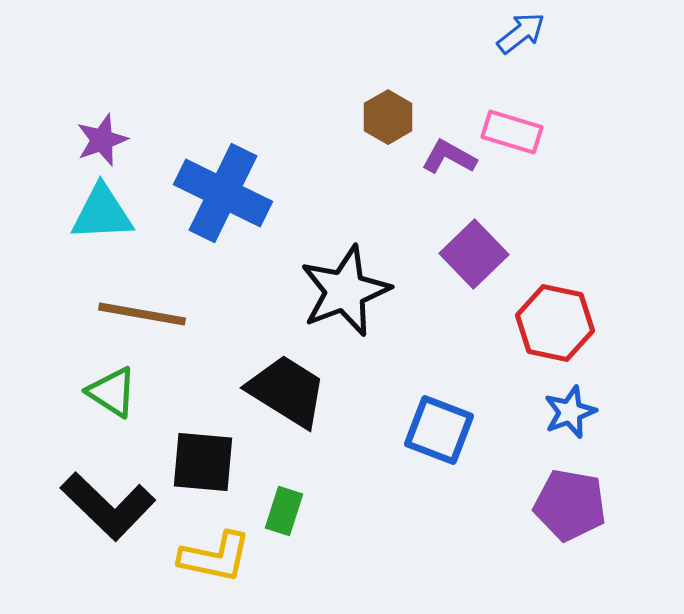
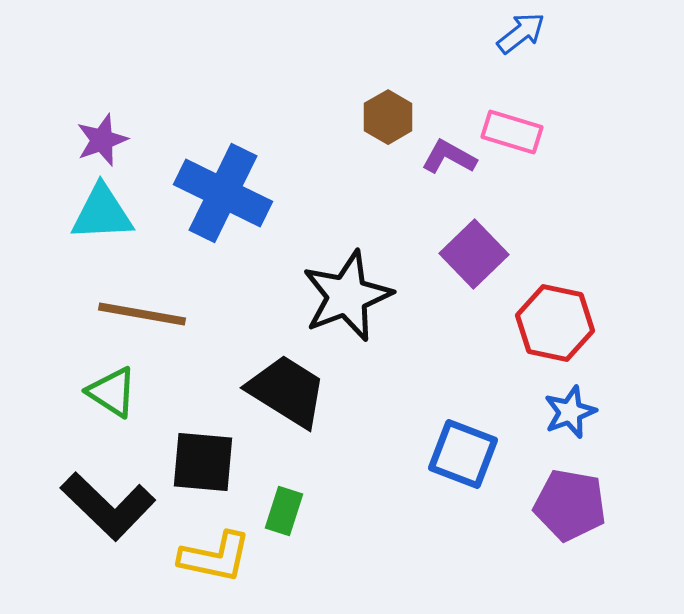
black star: moved 2 px right, 5 px down
blue square: moved 24 px right, 24 px down
